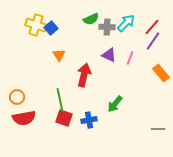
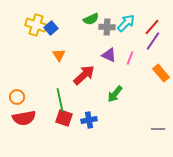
red arrow: rotated 35 degrees clockwise
green arrow: moved 10 px up
